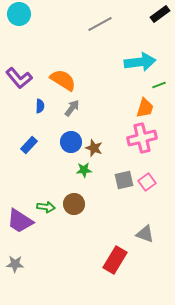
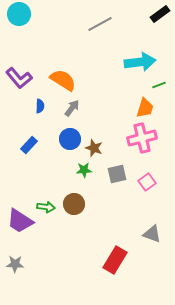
blue circle: moved 1 px left, 3 px up
gray square: moved 7 px left, 6 px up
gray triangle: moved 7 px right
